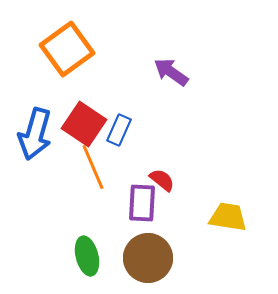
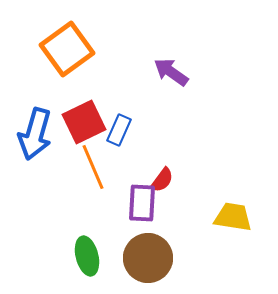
red square: moved 2 px up; rotated 30 degrees clockwise
red semicircle: rotated 88 degrees clockwise
yellow trapezoid: moved 5 px right
